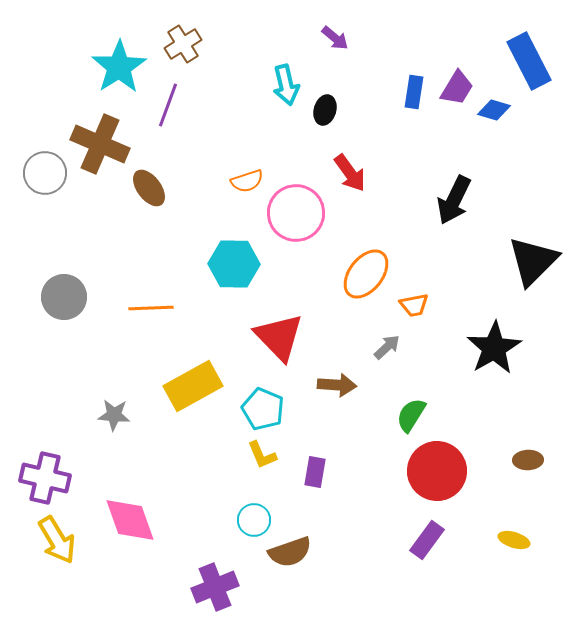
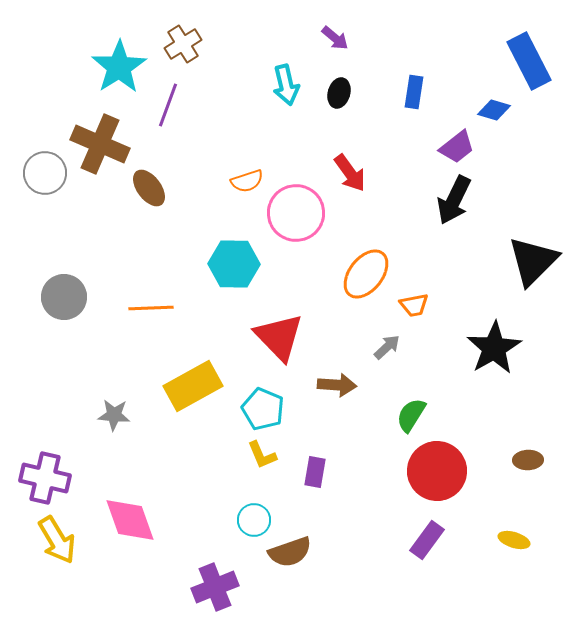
purple trapezoid at (457, 88): moved 59 px down; rotated 21 degrees clockwise
black ellipse at (325, 110): moved 14 px right, 17 px up
